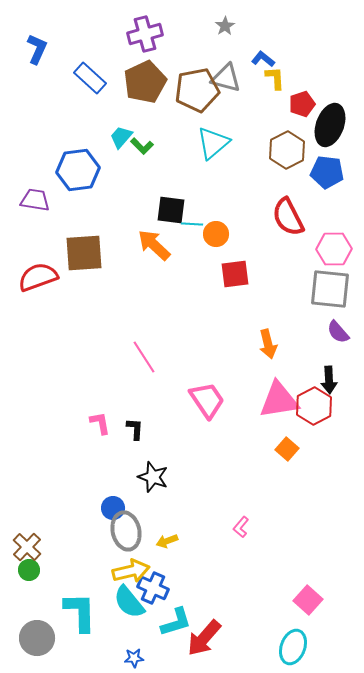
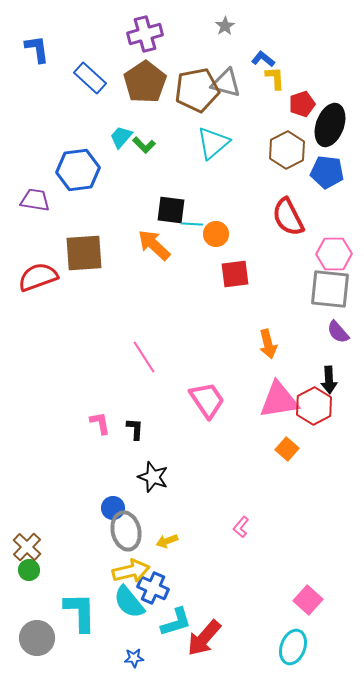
blue L-shape at (37, 49): rotated 32 degrees counterclockwise
gray triangle at (226, 78): moved 5 px down
brown pentagon at (145, 82): rotated 9 degrees counterclockwise
green L-shape at (142, 146): moved 2 px right, 1 px up
pink hexagon at (334, 249): moved 5 px down
